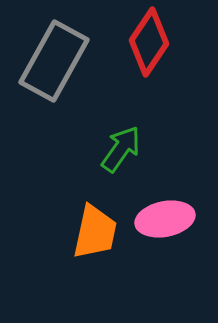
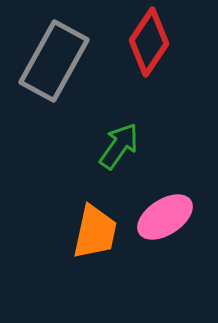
green arrow: moved 2 px left, 3 px up
pink ellipse: moved 2 px up; rotated 22 degrees counterclockwise
